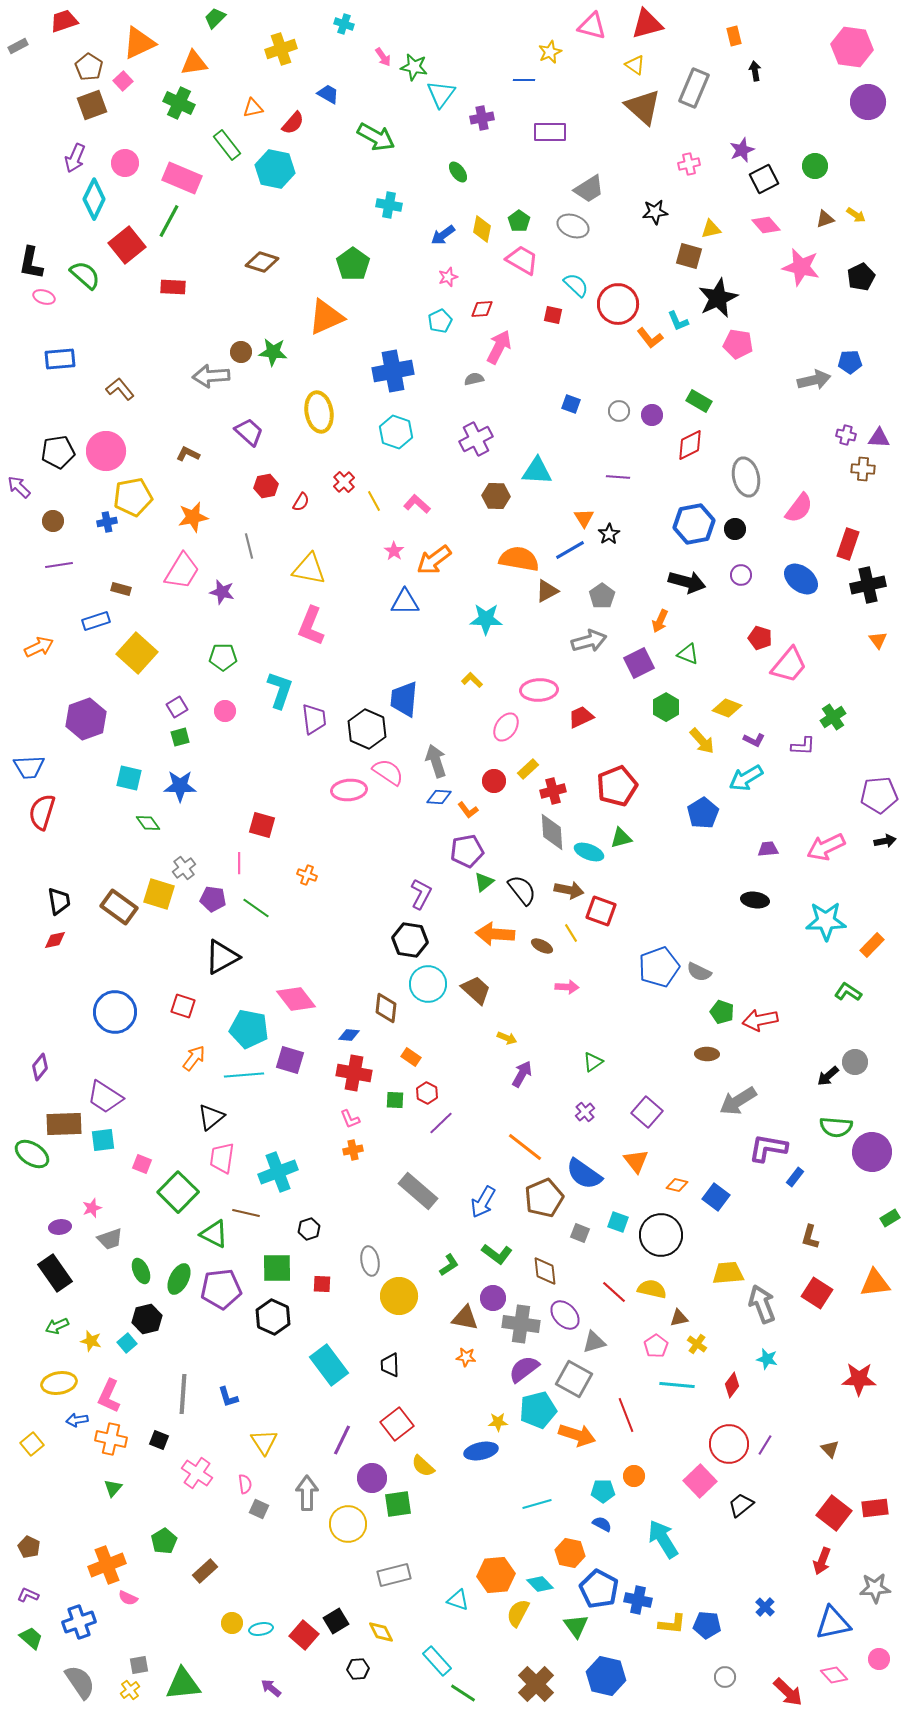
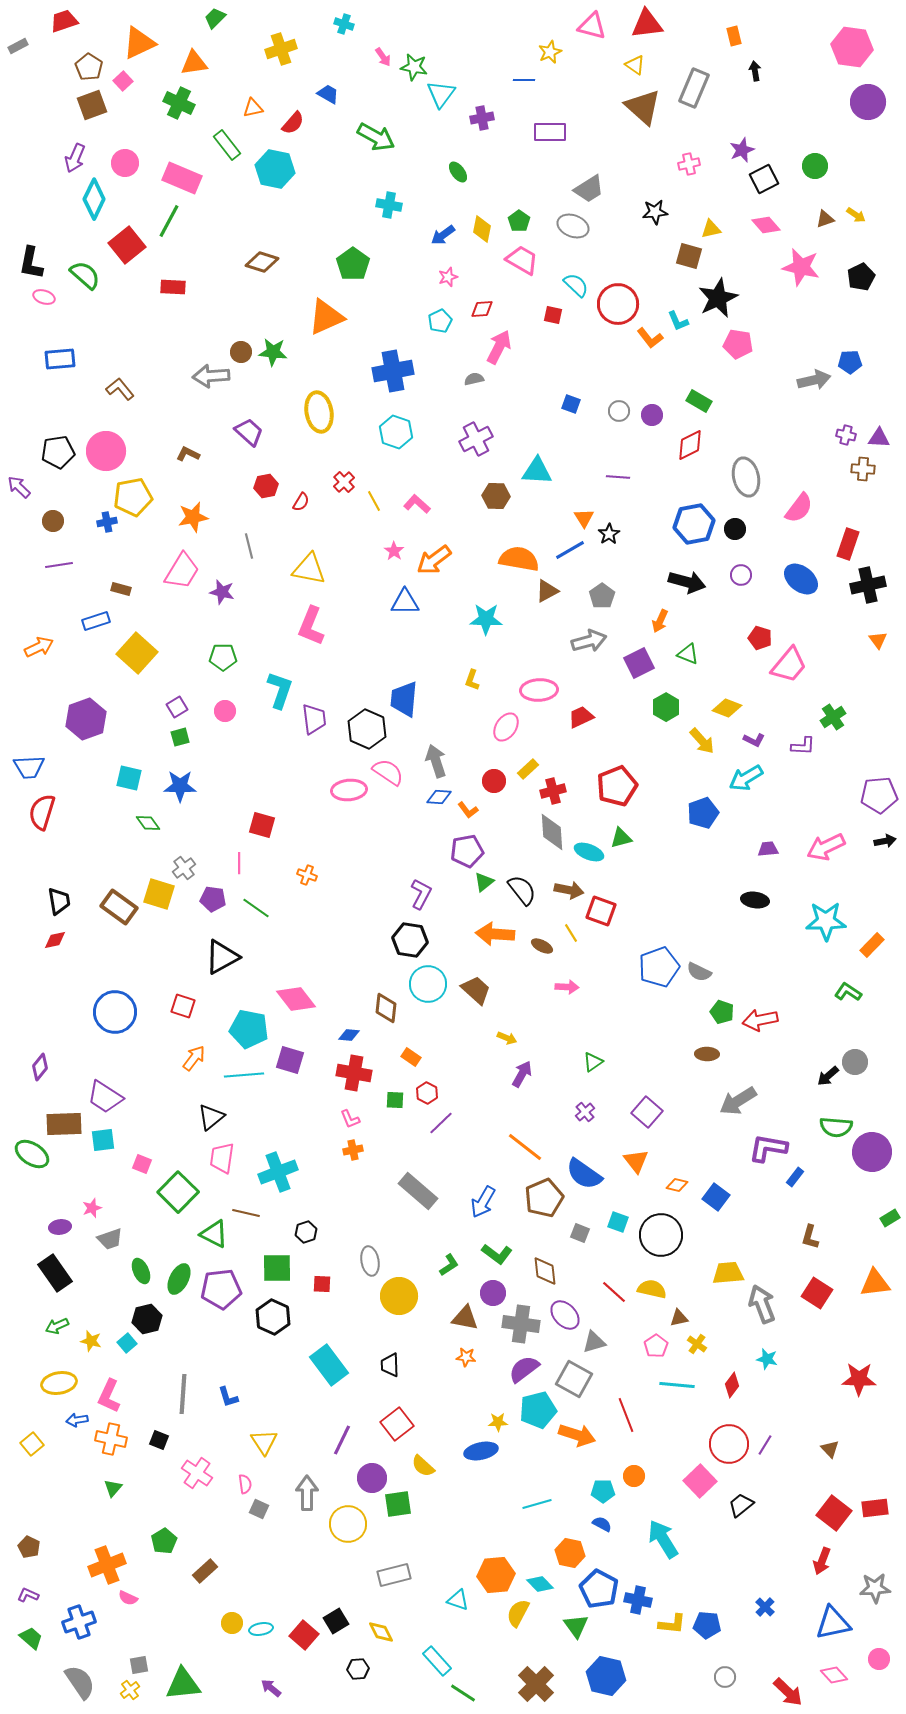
red triangle at (647, 24): rotated 8 degrees clockwise
yellow L-shape at (472, 680): rotated 115 degrees counterclockwise
blue pentagon at (703, 813): rotated 12 degrees clockwise
black hexagon at (309, 1229): moved 3 px left, 3 px down
purple circle at (493, 1298): moved 5 px up
